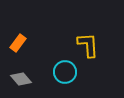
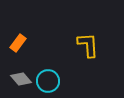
cyan circle: moved 17 px left, 9 px down
